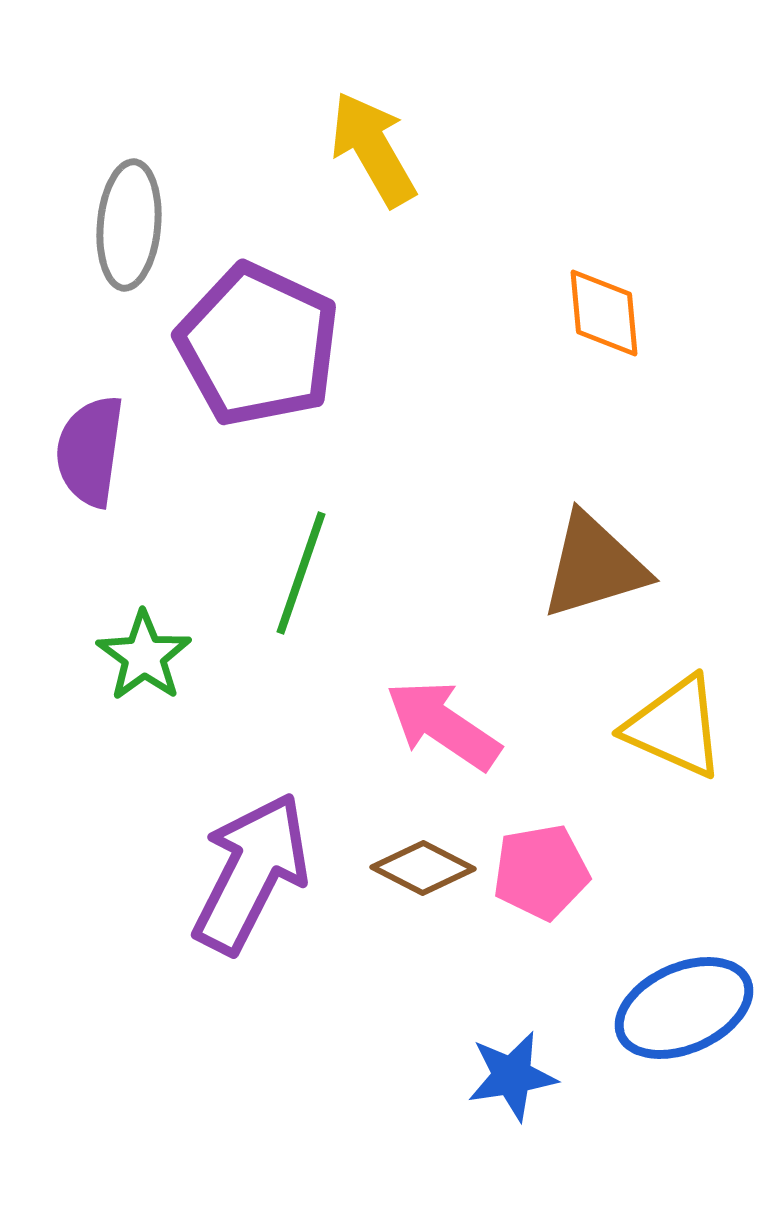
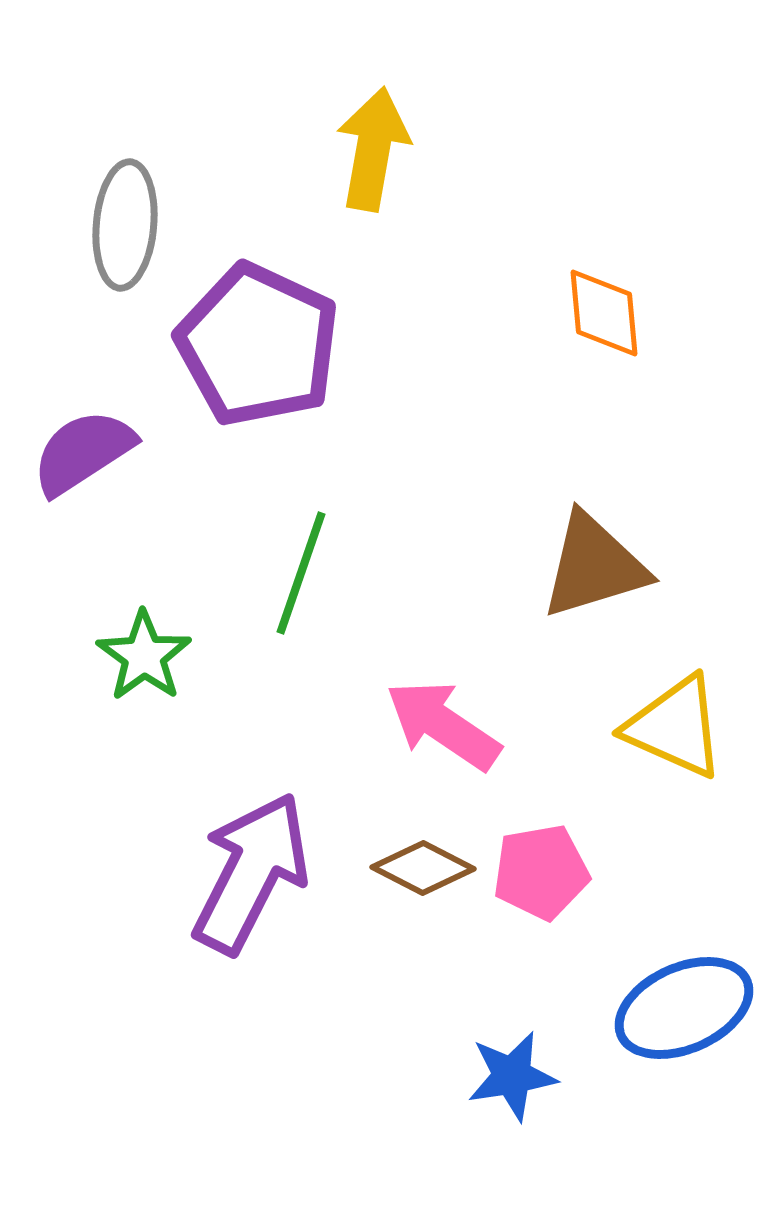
yellow arrow: rotated 40 degrees clockwise
gray ellipse: moved 4 px left
purple semicircle: moved 7 px left, 1 px down; rotated 49 degrees clockwise
